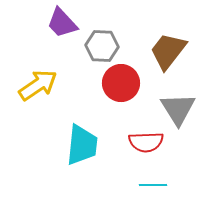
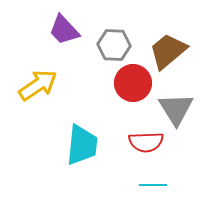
purple trapezoid: moved 2 px right, 7 px down
gray hexagon: moved 12 px right, 1 px up
brown trapezoid: rotated 12 degrees clockwise
red circle: moved 12 px right
gray triangle: moved 2 px left
